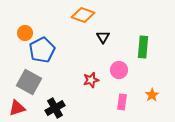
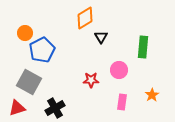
orange diamond: moved 2 px right, 3 px down; rotated 50 degrees counterclockwise
black triangle: moved 2 px left
red star: rotated 14 degrees clockwise
